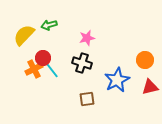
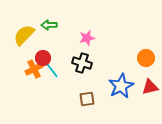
green arrow: rotated 14 degrees clockwise
orange circle: moved 1 px right, 2 px up
blue star: moved 4 px right, 6 px down
